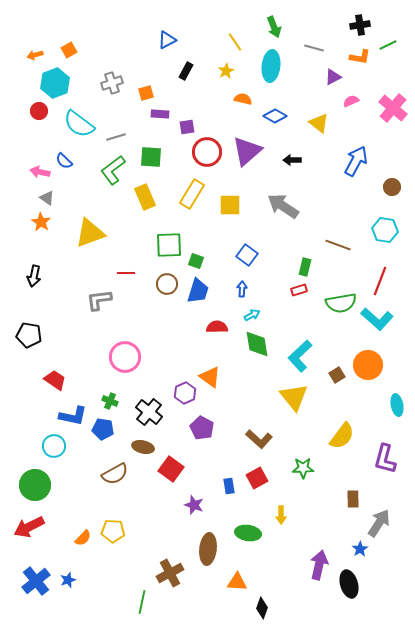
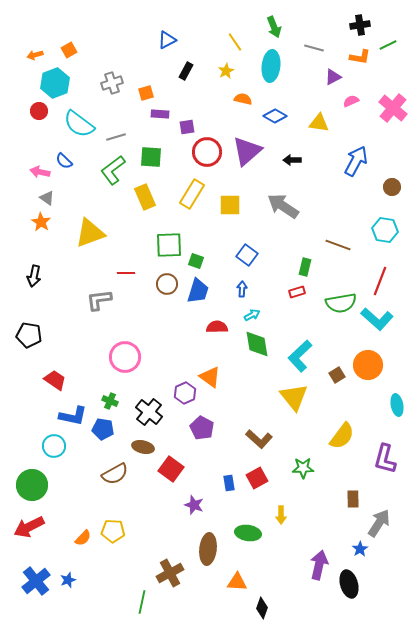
yellow triangle at (319, 123): rotated 30 degrees counterclockwise
red rectangle at (299, 290): moved 2 px left, 2 px down
green circle at (35, 485): moved 3 px left
blue rectangle at (229, 486): moved 3 px up
